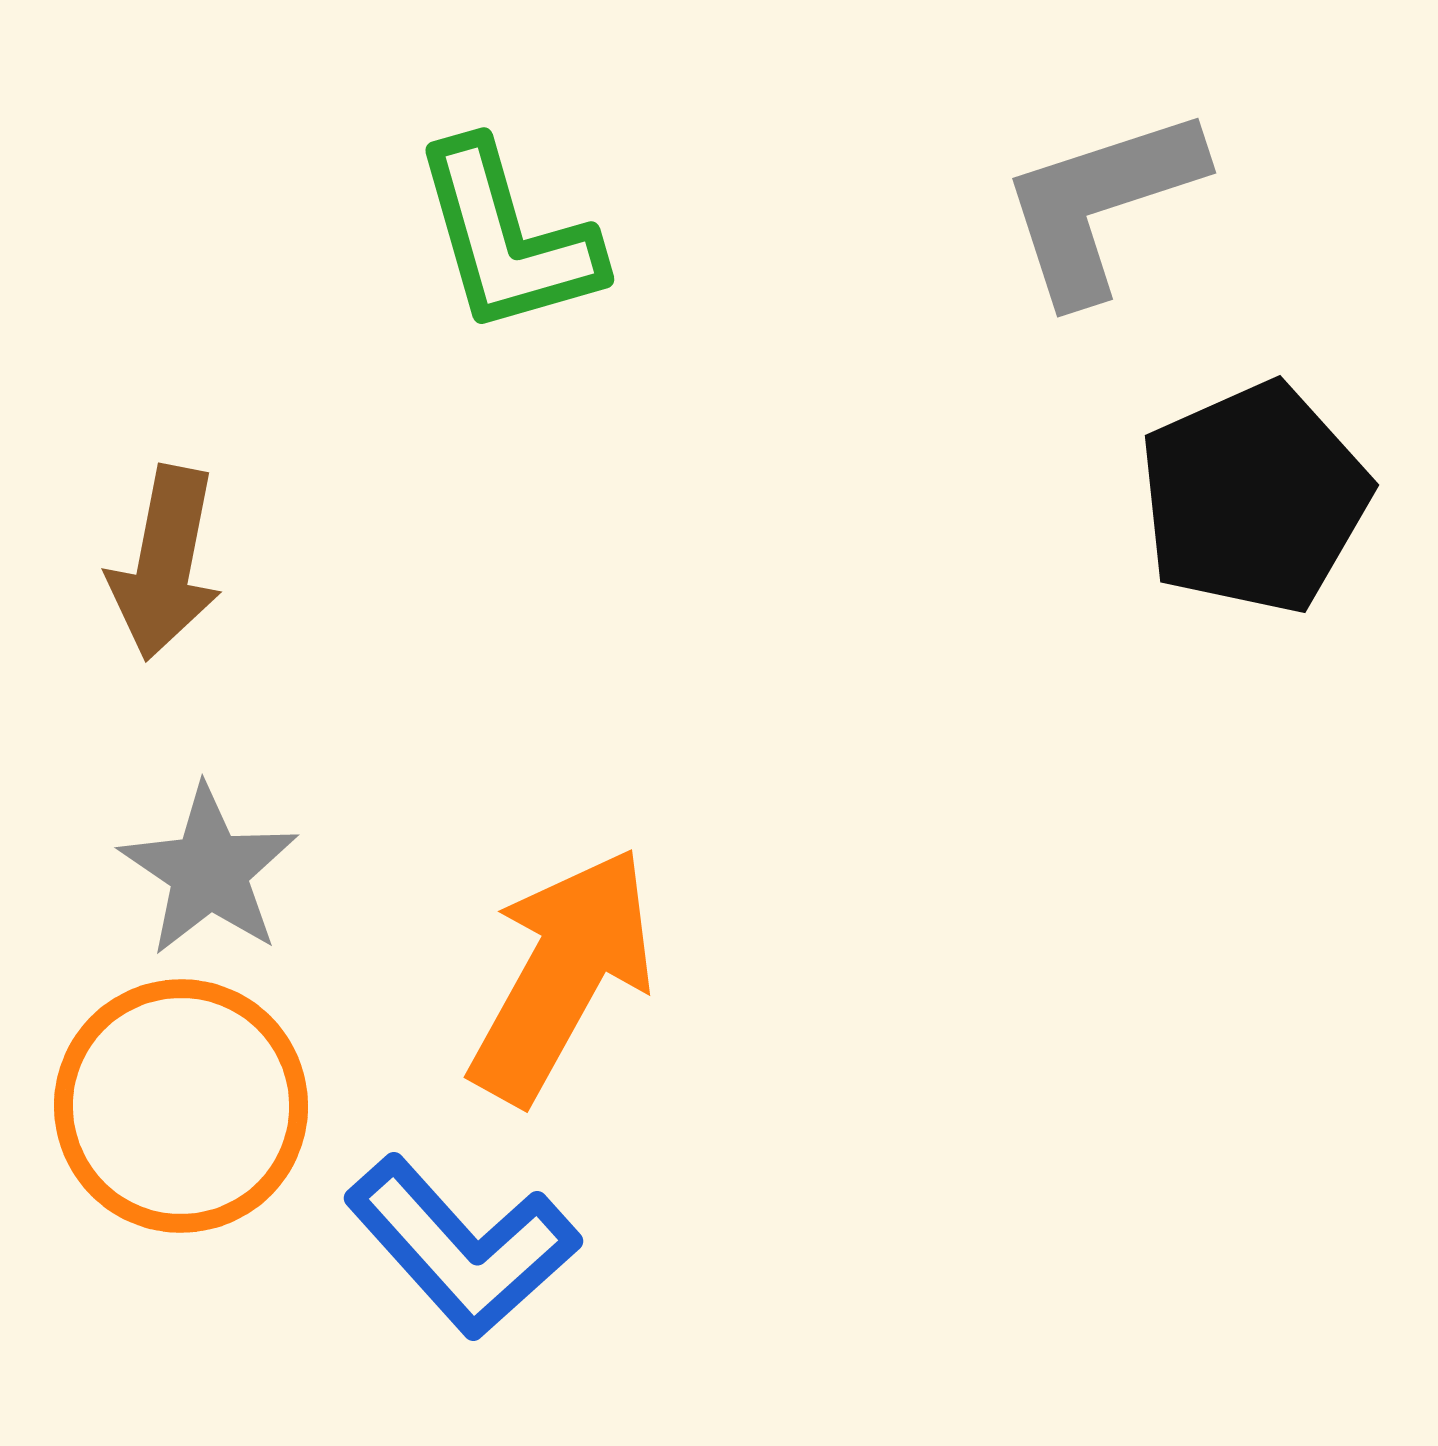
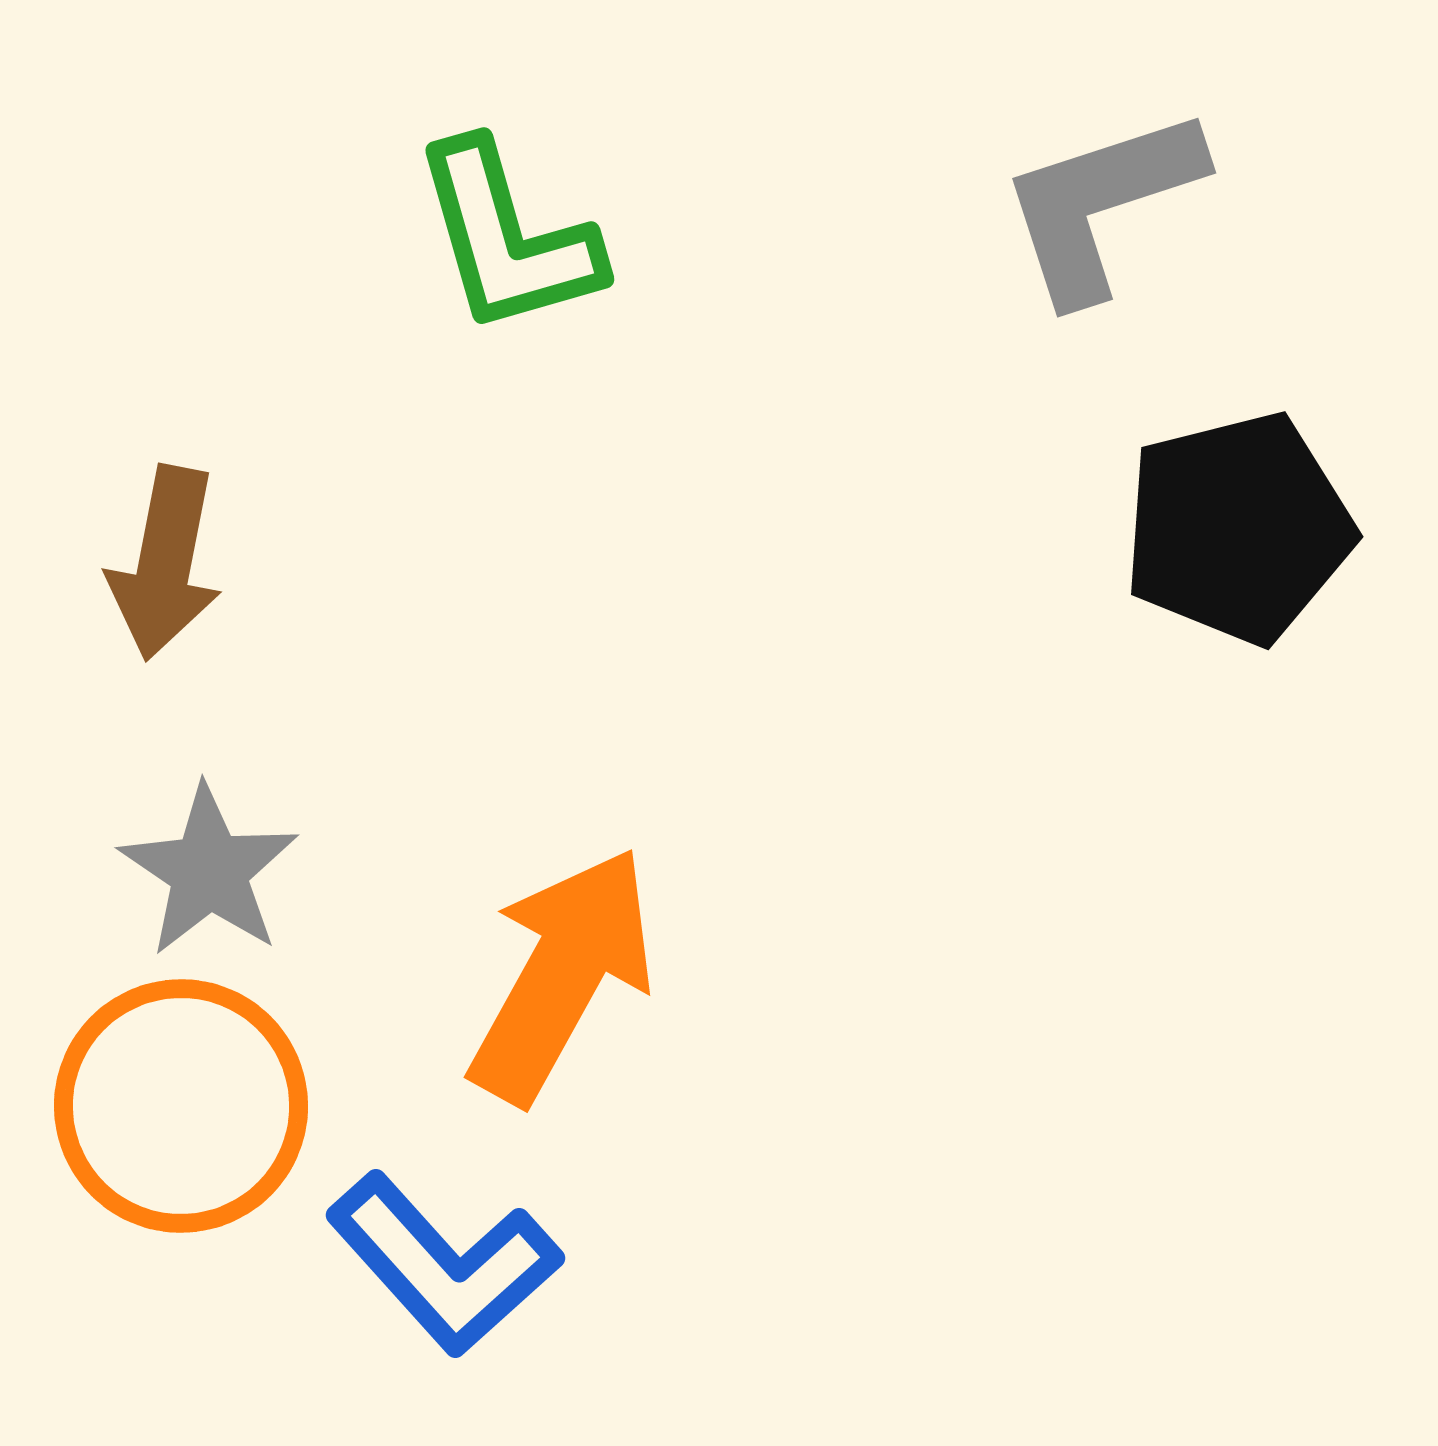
black pentagon: moved 16 px left, 30 px down; rotated 10 degrees clockwise
blue L-shape: moved 18 px left, 17 px down
